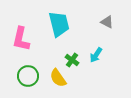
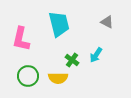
yellow semicircle: rotated 54 degrees counterclockwise
